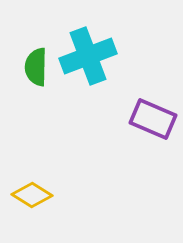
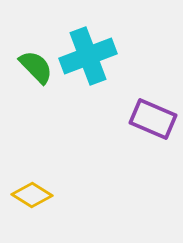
green semicircle: rotated 135 degrees clockwise
